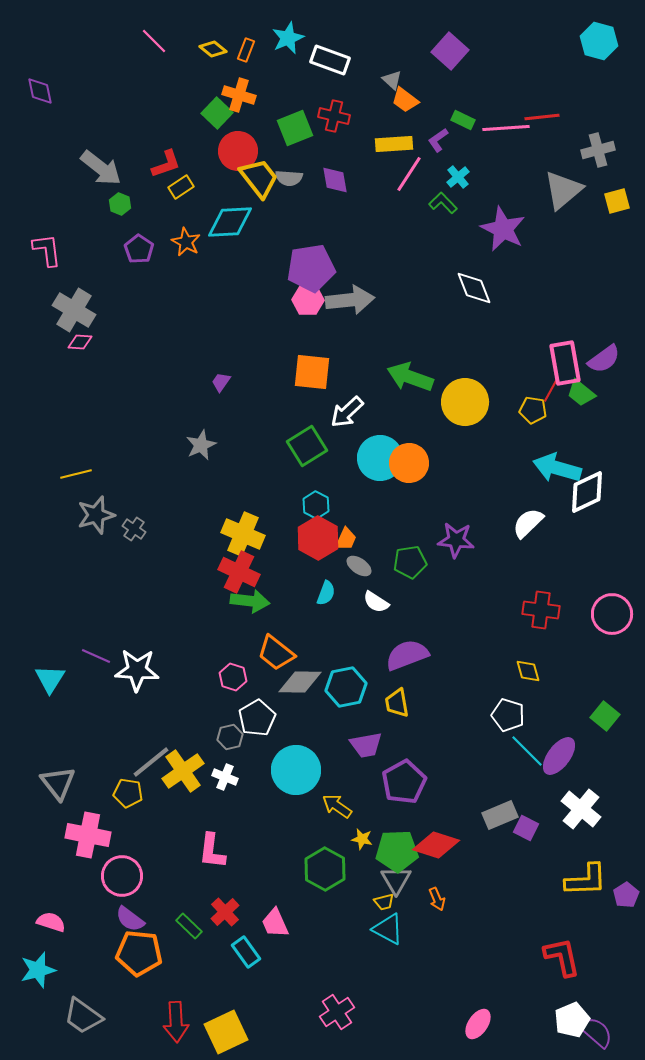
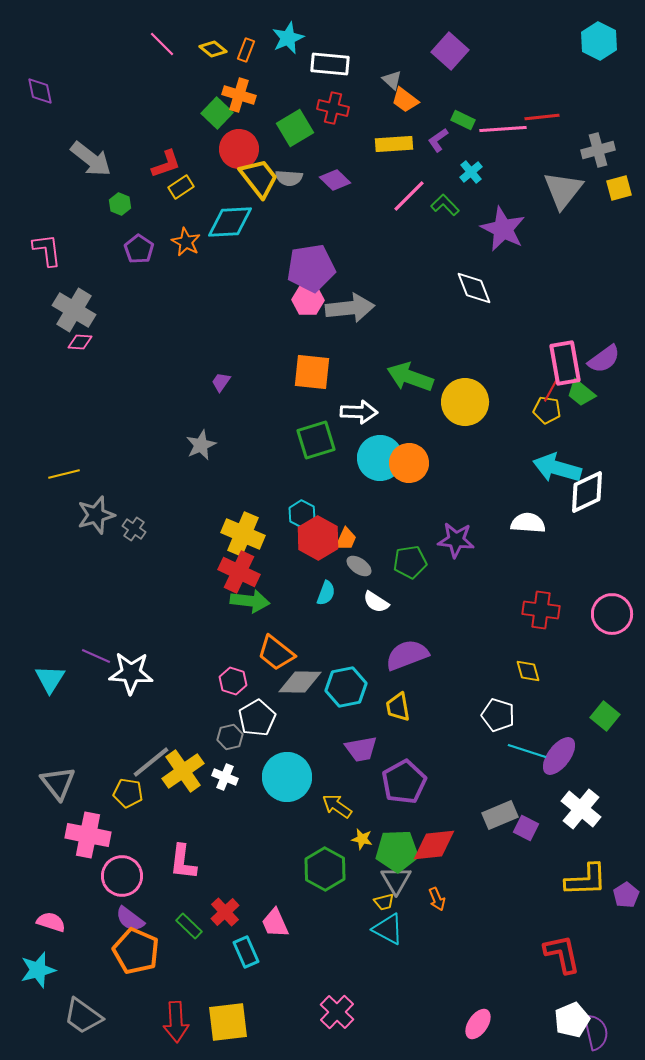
pink line at (154, 41): moved 8 px right, 3 px down
cyan hexagon at (599, 41): rotated 12 degrees clockwise
white rectangle at (330, 60): moved 4 px down; rotated 15 degrees counterclockwise
red cross at (334, 116): moved 1 px left, 8 px up
green square at (295, 128): rotated 9 degrees counterclockwise
pink line at (506, 128): moved 3 px left, 1 px down
red circle at (238, 151): moved 1 px right, 2 px up
gray arrow at (101, 168): moved 10 px left, 9 px up
pink line at (409, 174): moved 22 px down; rotated 12 degrees clockwise
cyan cross at (458, 177): moved 13 px right, 5 px up
purple diamond at (335, 180): rotated 36 degrees counterclockwise
gray triangle at (563, 190): rotated 12 degrees counterclockwise
yellow square at (617, 201): moved 2 px right, 13 px up
green L-shape at (443, 203): moved 2 px right, 2 px down
gray arrow at (350, 300): moved 8 px down
yellow pentagon at (533, 410): moved 14 px right
white arrow at (347, 412): moved 12 px right; rotated 135 degrees counterclockwise
green square at (307, 446): moved 9 px right, 6 px up; rotated 15 degrees clockwise
yellow line at (76, 474): moved 12 px left
cyan hexagon at (316, 505): moved 14 px left, 9 px down
white semicircle at (528, 523): rotated 48 degrees clockwise
white star at (137, 670): moved 6 px left, 3 px down
pink hexagon at (233, 677): moved 4 px down
yellow trapezoid at (397, 703): moved 1 px right, 4 px down
white pentagon at (508, 715): moved 10 px left
purple trapezoid at (366, 745): moved 5 px left, 4 px down
cyan line at (527, 751): rotated 27 degrees counterclockwise
cyan circle at (296, 770): moved 9 px left, 7 px down
red diamond at (436, 845): moved 2 px left; rotated 24 degrees counterclockwise
pink L-shape at (212, 851): moved 29 px left, 11 px down
cyan rectangle at (246, 952): rotated 12 degrees clockwise
orange pentagon at (139, 953): moved 3 px left, 2 px up; rotated 18 degrees clockwise
red L-shape at (562, 957): moved 3 px up
pink cross at (337, 1012): rotated 12 degrees counterclockwise
yellow square at (226, 1032): moved 2 px right, 10 px up; rotated 18 degrees clockwise
purple semicircle at (596, 1032): rotated 36 degrees clockwise
